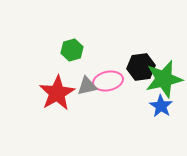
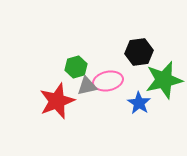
green hexagon: moved 4 px right, 17 px down
black hexagon: moved 2 px left, 15 px up
green star: moved 1 px down
red star: moved 8 px down; rotated 9 degrees clockwise
blue star: moved 22 px left, 3 px up
